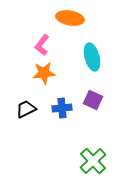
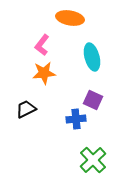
blue cross: moved 14 px right, 11 px down
green cross: moved 1 px up
